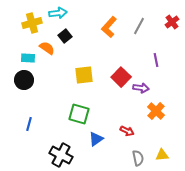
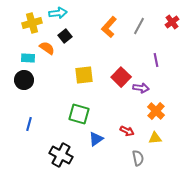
yellow triangle: moved 7 px left, 17 px up
